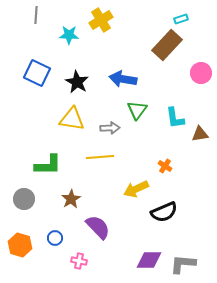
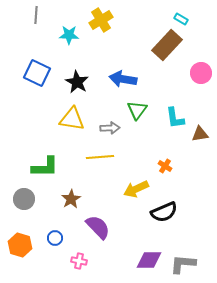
cyan rectangle: rotated 48 degrees clockwise
green L-shape: moved 3 px left, 2 px down
